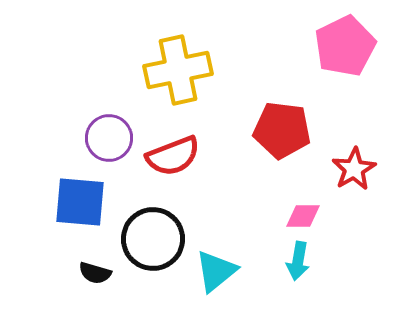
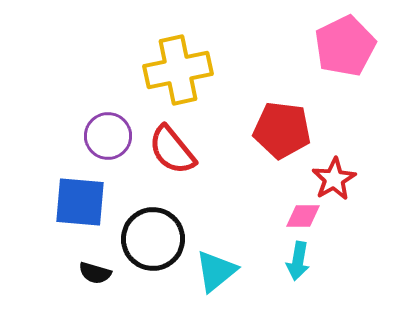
purple circle: moved 1 px left, 2 px up
red semicircle: moved 1 px left, 6 px up; rotated 72 degrees clockwise
red star: moved 20 px left, 10 px down
